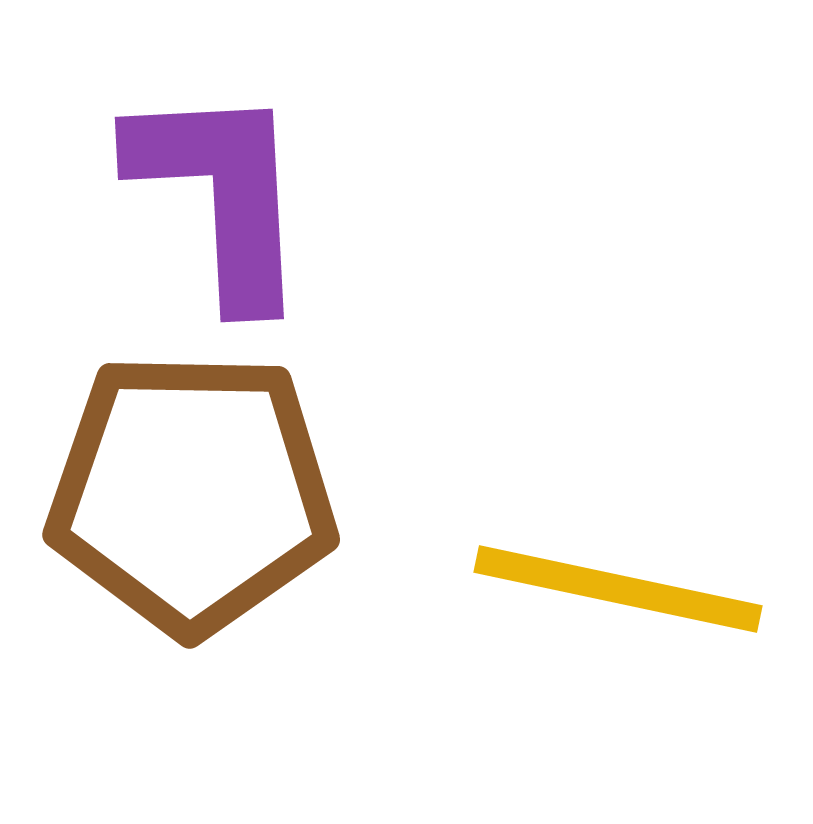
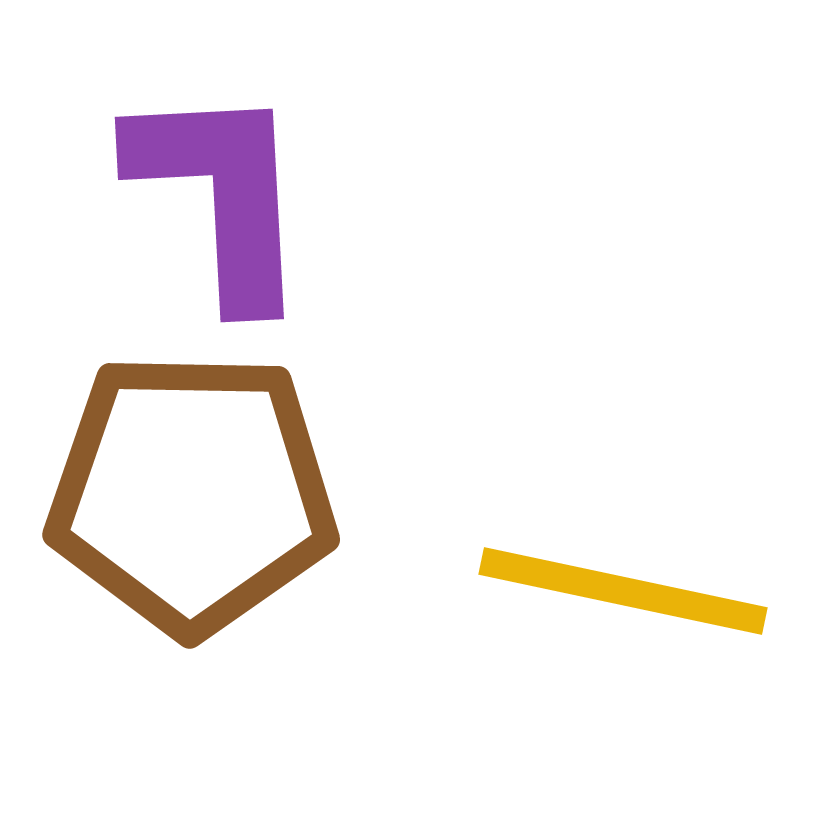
yellow line: moved 5 px right, 2 px down
